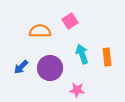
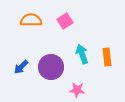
pink square: moved 5 px left
orange semicircle: moved 9 px left, 11 px up
purple circle: moved 1 px right, 1 px up
